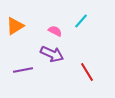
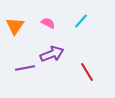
orange triangle: rotated 24 degrees counterclockwise
pink semicircle: moved 7 px left, 8 px up
purple arrow: rotated 45 degrees counterclockwise
purple line: moved 2 px right, 2 px up
